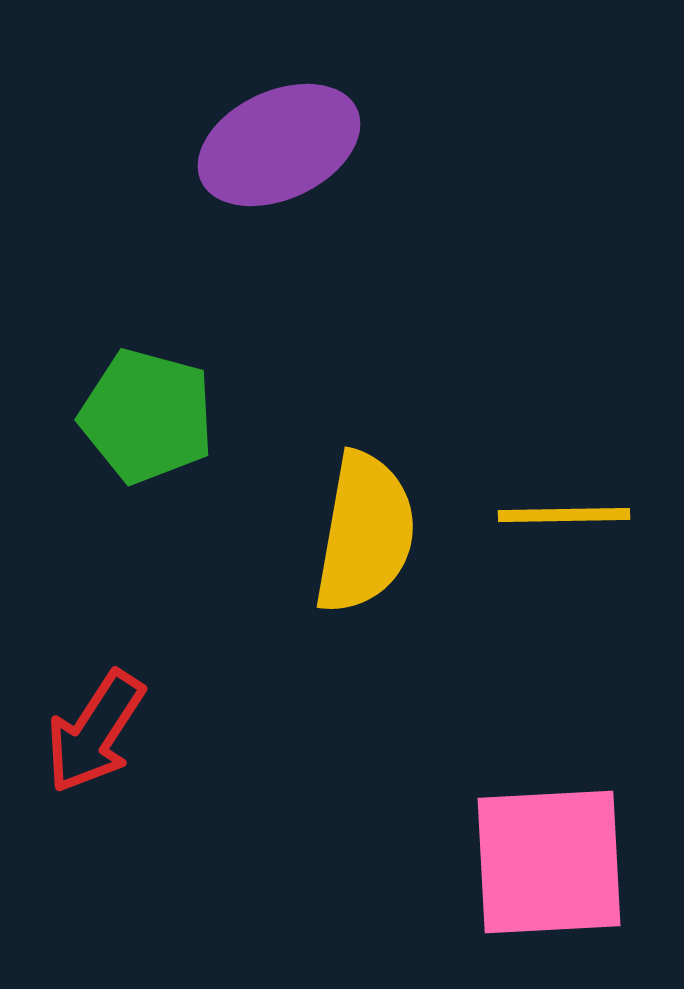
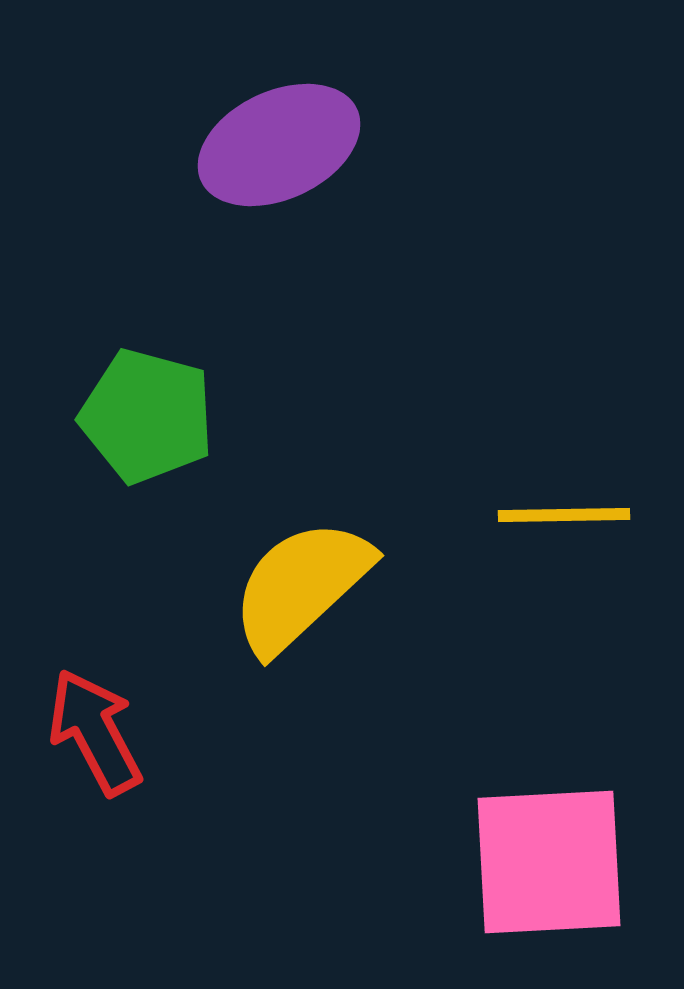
yellow semicircle: moved 64 px left, 53 px down; rotated 143 degrees counterclockwise
red arrow: rotated 119 degrees clockwise
